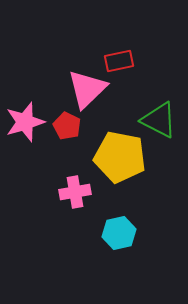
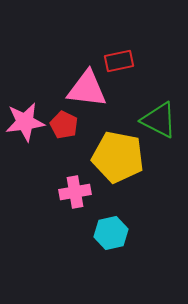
pink triangle: rotated 51 degrees clockwise
pink star: rotated 9 degrees clockwise
red pentagon: moved 3 px left, 1 px up
yellow pentagon: moved 2 px left
cyan hexagon: moved 8 px left
